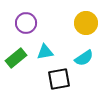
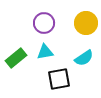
purple circle: moved 18 px right
